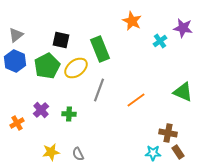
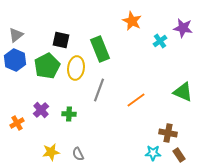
blue hexagon: moved 1 px up
yellow ellipse: rotated 45 degrees counterclockwise
brown rectangle: moved 1 px right, 3 px down
